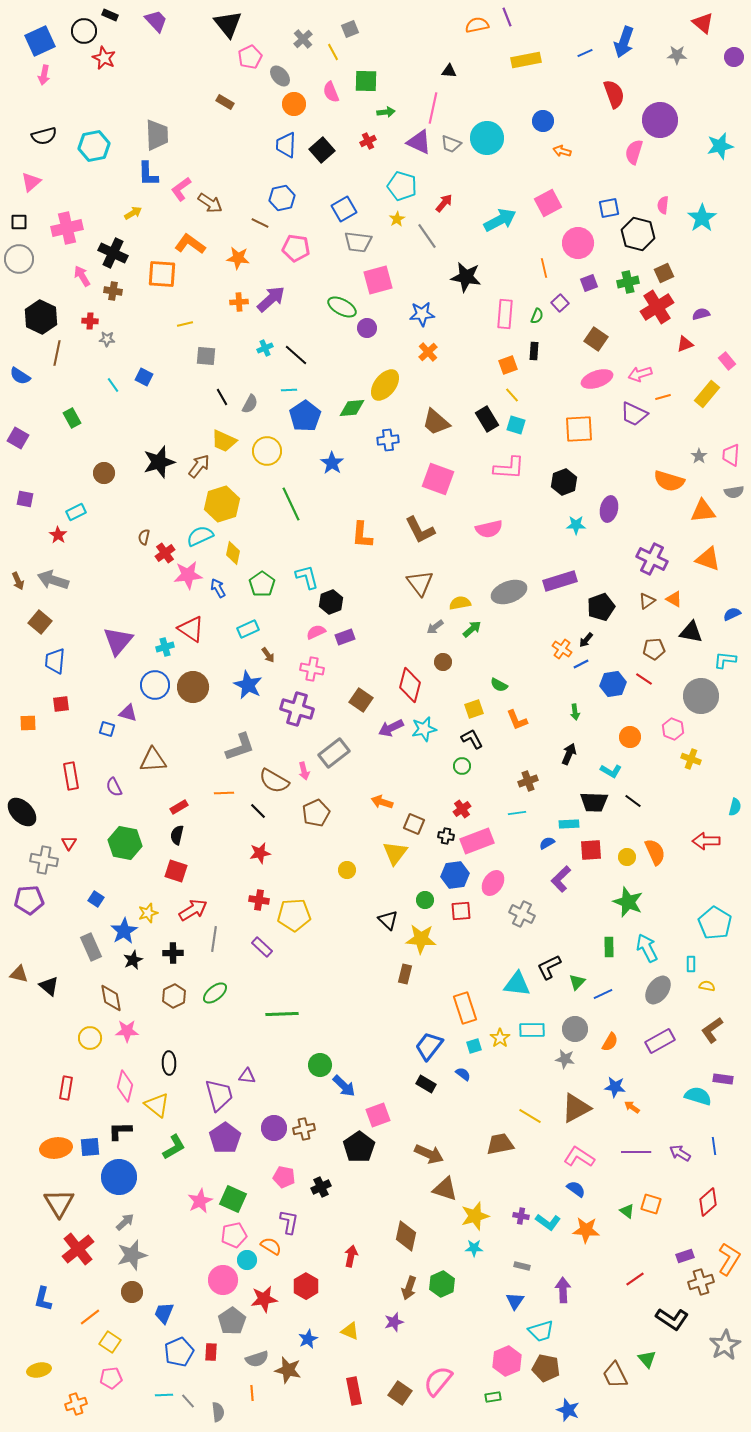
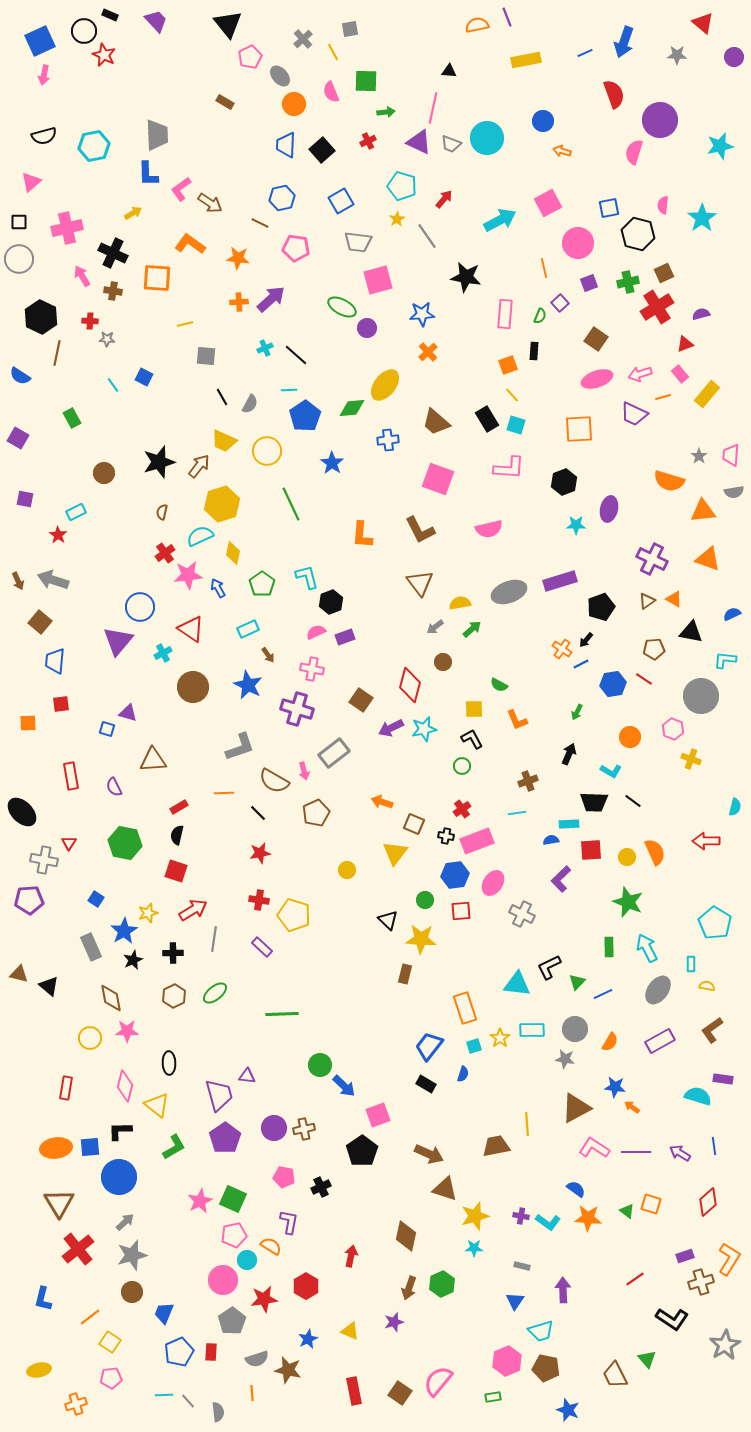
gray square at (350, 29): rotated 12 degrees clockwise
red star at (104, 58): moved 3 px up
red arrow at (444, 203): moved 4 px up
blue square at (344, 209): moved 3 px left, 8 px up
orange square at (162, 274): moved 5 px left, 4 px down
green semicircle at (537, 316): moved 3 px right
pink rectangle at (727, 361): moved 47 px left, 13 px down
brown semicircle at (144, 537): moved 18 px right, 25 px up
cyan cross at (165, 647): moved 2 px left, 6 px down; rotated 12 degrees counterclockwise
blue circle at (155, 685): moved 15 px left, 78 px up
yellow square at (474, 709): rotated 18 degrees clockwise
green arrow at (575, 712): moved 2 px right; rotated 35 degrees clockwise
black line at (258, 811): moved 2 px down
blue semicircle at (547, 843): moved 4 px right, 3 px up; rotated 21 degrees clockwise
yellow pentagon at (294, 915): rotated 20 degrees clockwise
blue semicircle at (463, 1074): rotated 70 degrees clockwise
yellow line at (530, 1116): moved 3 px left, 8 px down; rotated 55 degrees clockwise
brown trapezoid at (500, 1144): moved 4 px left, 2 px down
black pentagon at (359, 1147): moved 3 px right, 4 px down
pink L-shape at (579, 1157): moved 15 px right, 9 px up
orange star at (586, 1230): moved 2 px right, 12 px up
